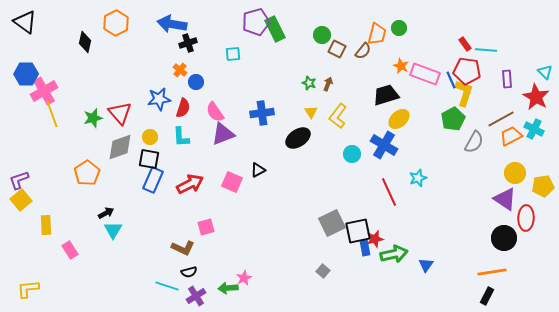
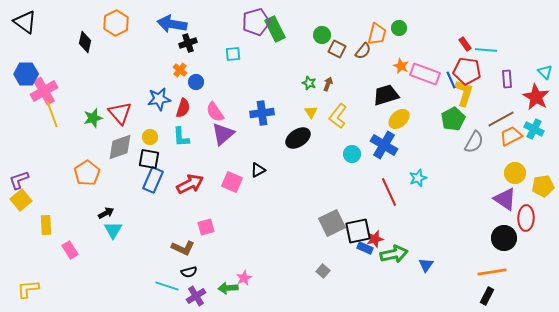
purple triangle at (223, 134): rotated 20 degrees counterclockwise
blue rectangle at (365, 248): rotated 56 degrees counterclockwise
